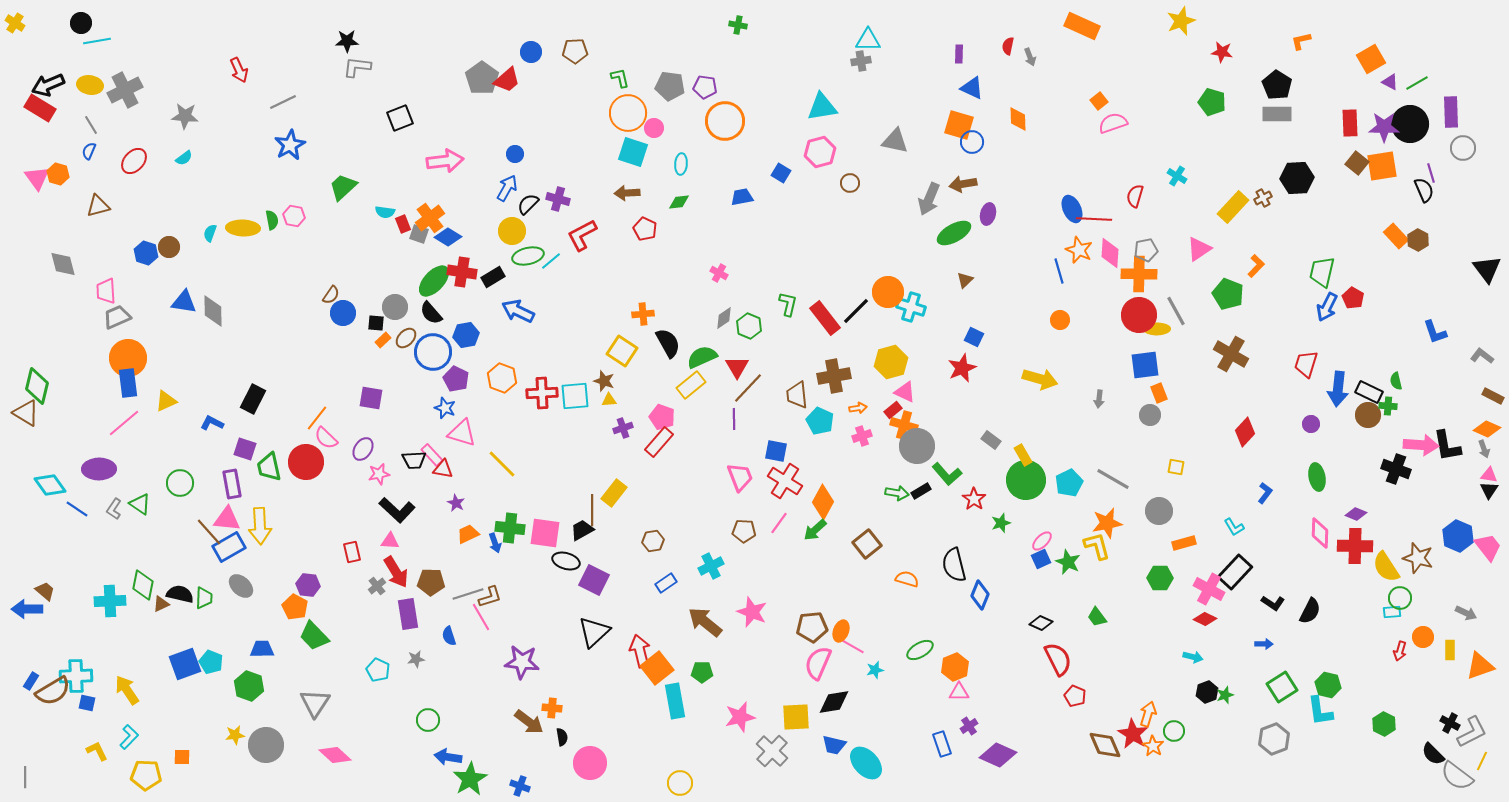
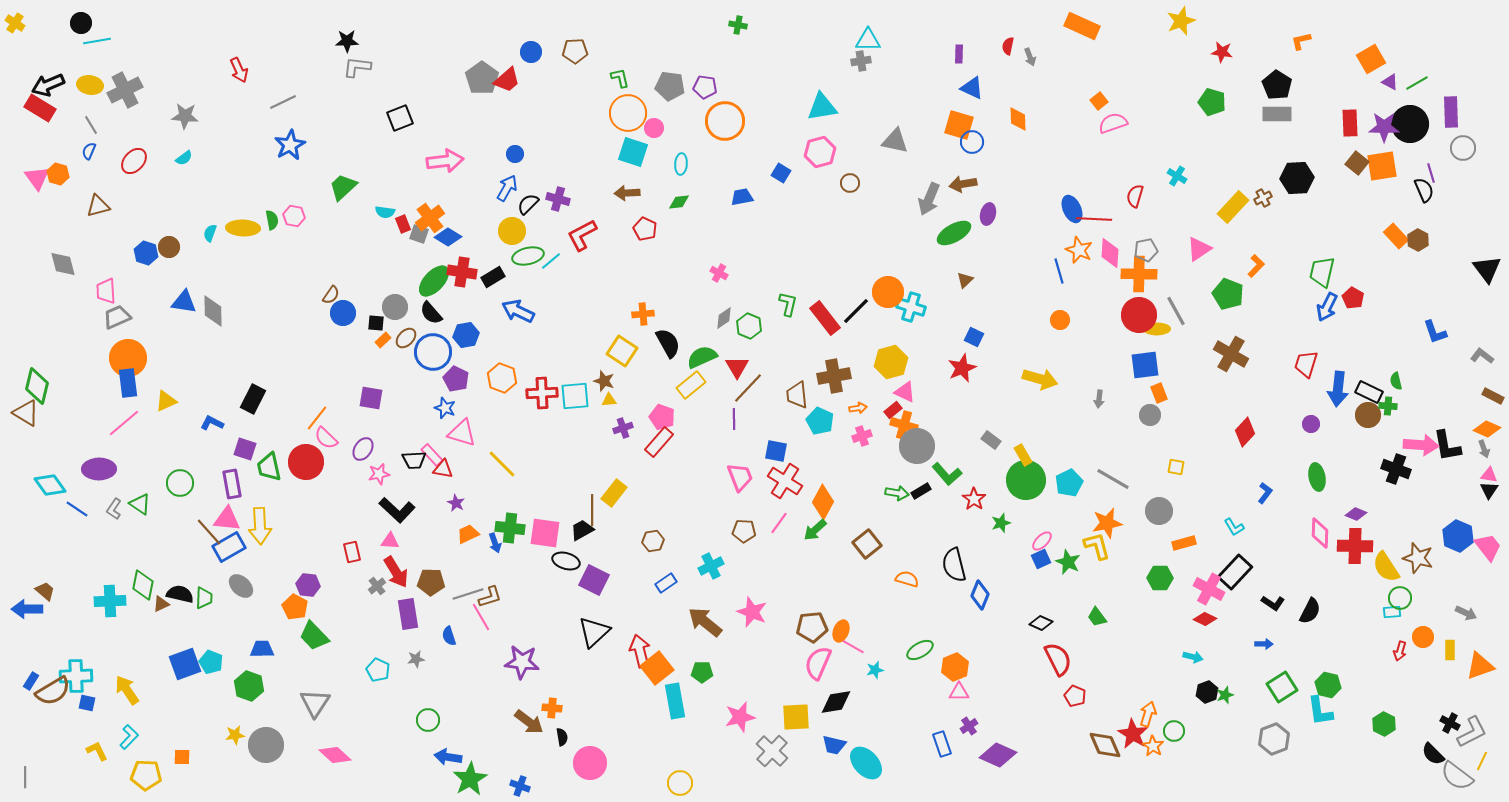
black diamond at (834, 702): moved 2 px right
